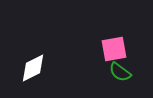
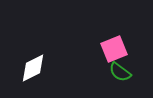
pink square: rotated 12 degrees counterclockwise
